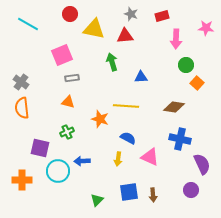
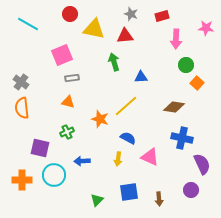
green arrow: moved 2 px right
yellow line: rotated 45 degrees counterclockwise
blue cross: moved 2 px right, 1 px up
cyan circle: moved 4 px left, 4 px down
brown arrow: moved 6 px right, 4 px down
